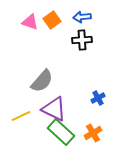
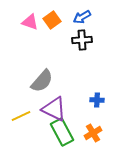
blue arrow: rotated 24 degrees counterclockwise
blue cross: moved 1 px left, 2 px down; rotated 32 degrees clockwise
green rectangle: moved 1 px right; rotated 20 degrees clockwise
